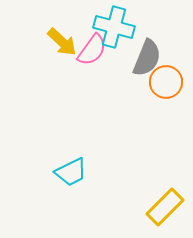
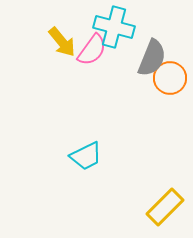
yellow arrow: rotated 8 degrees clockwise
gray semicircle: moved 5 px right
orange circle: moved 4 px right, 4 px up
cyan trapezoid: moved 15 px right, 16 px up
